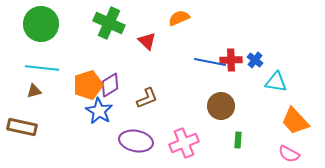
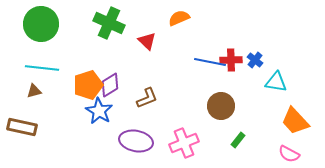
green rectangle: rotated 35 degrees clockwise
